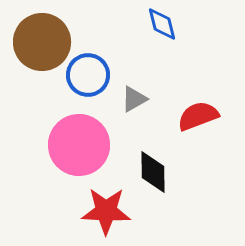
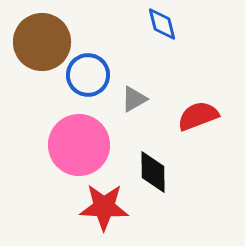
red star: moved 2 px left, 4 px up
